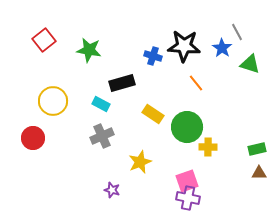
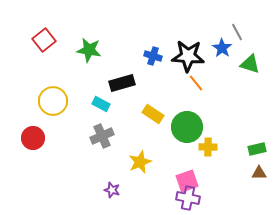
black star: moved 4 px right, 10 px down
